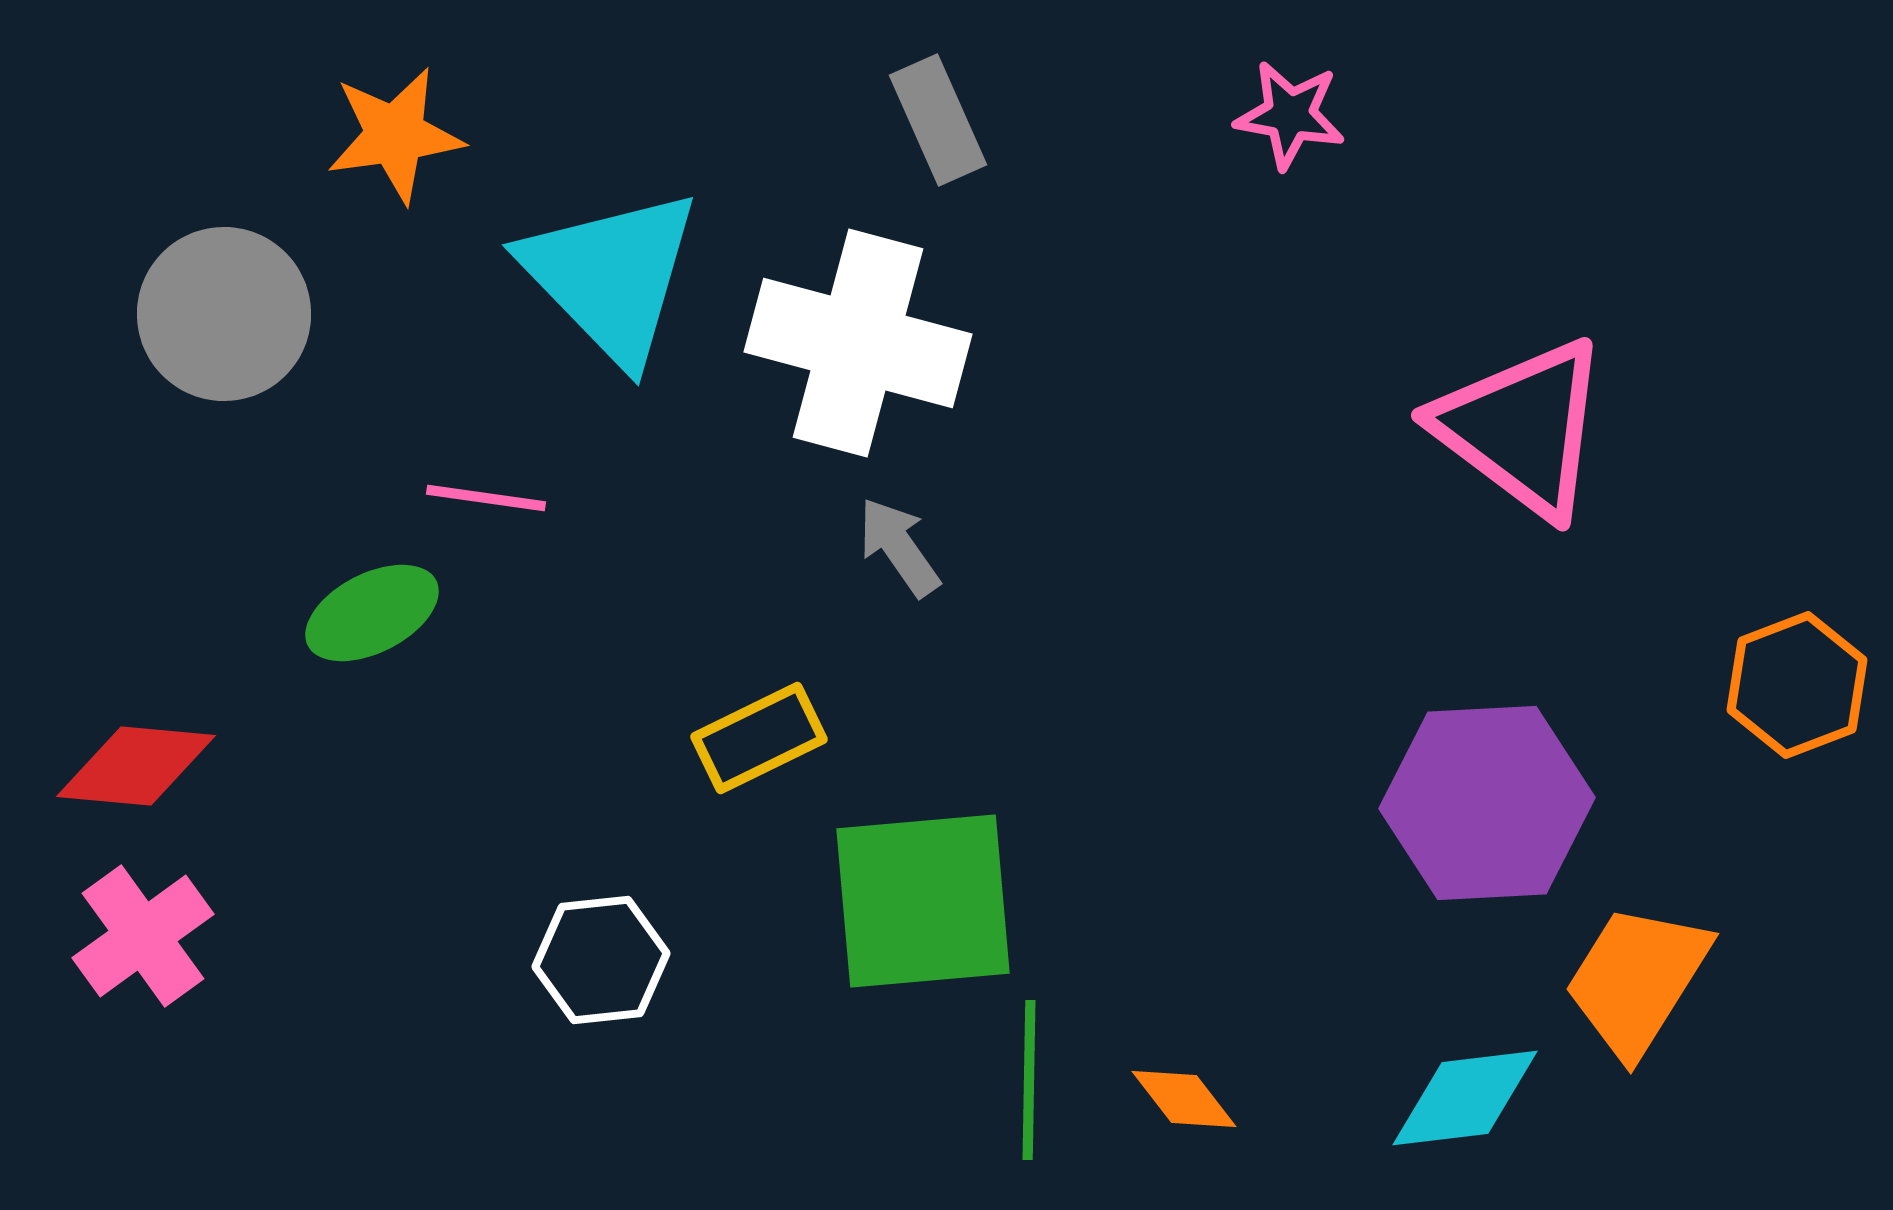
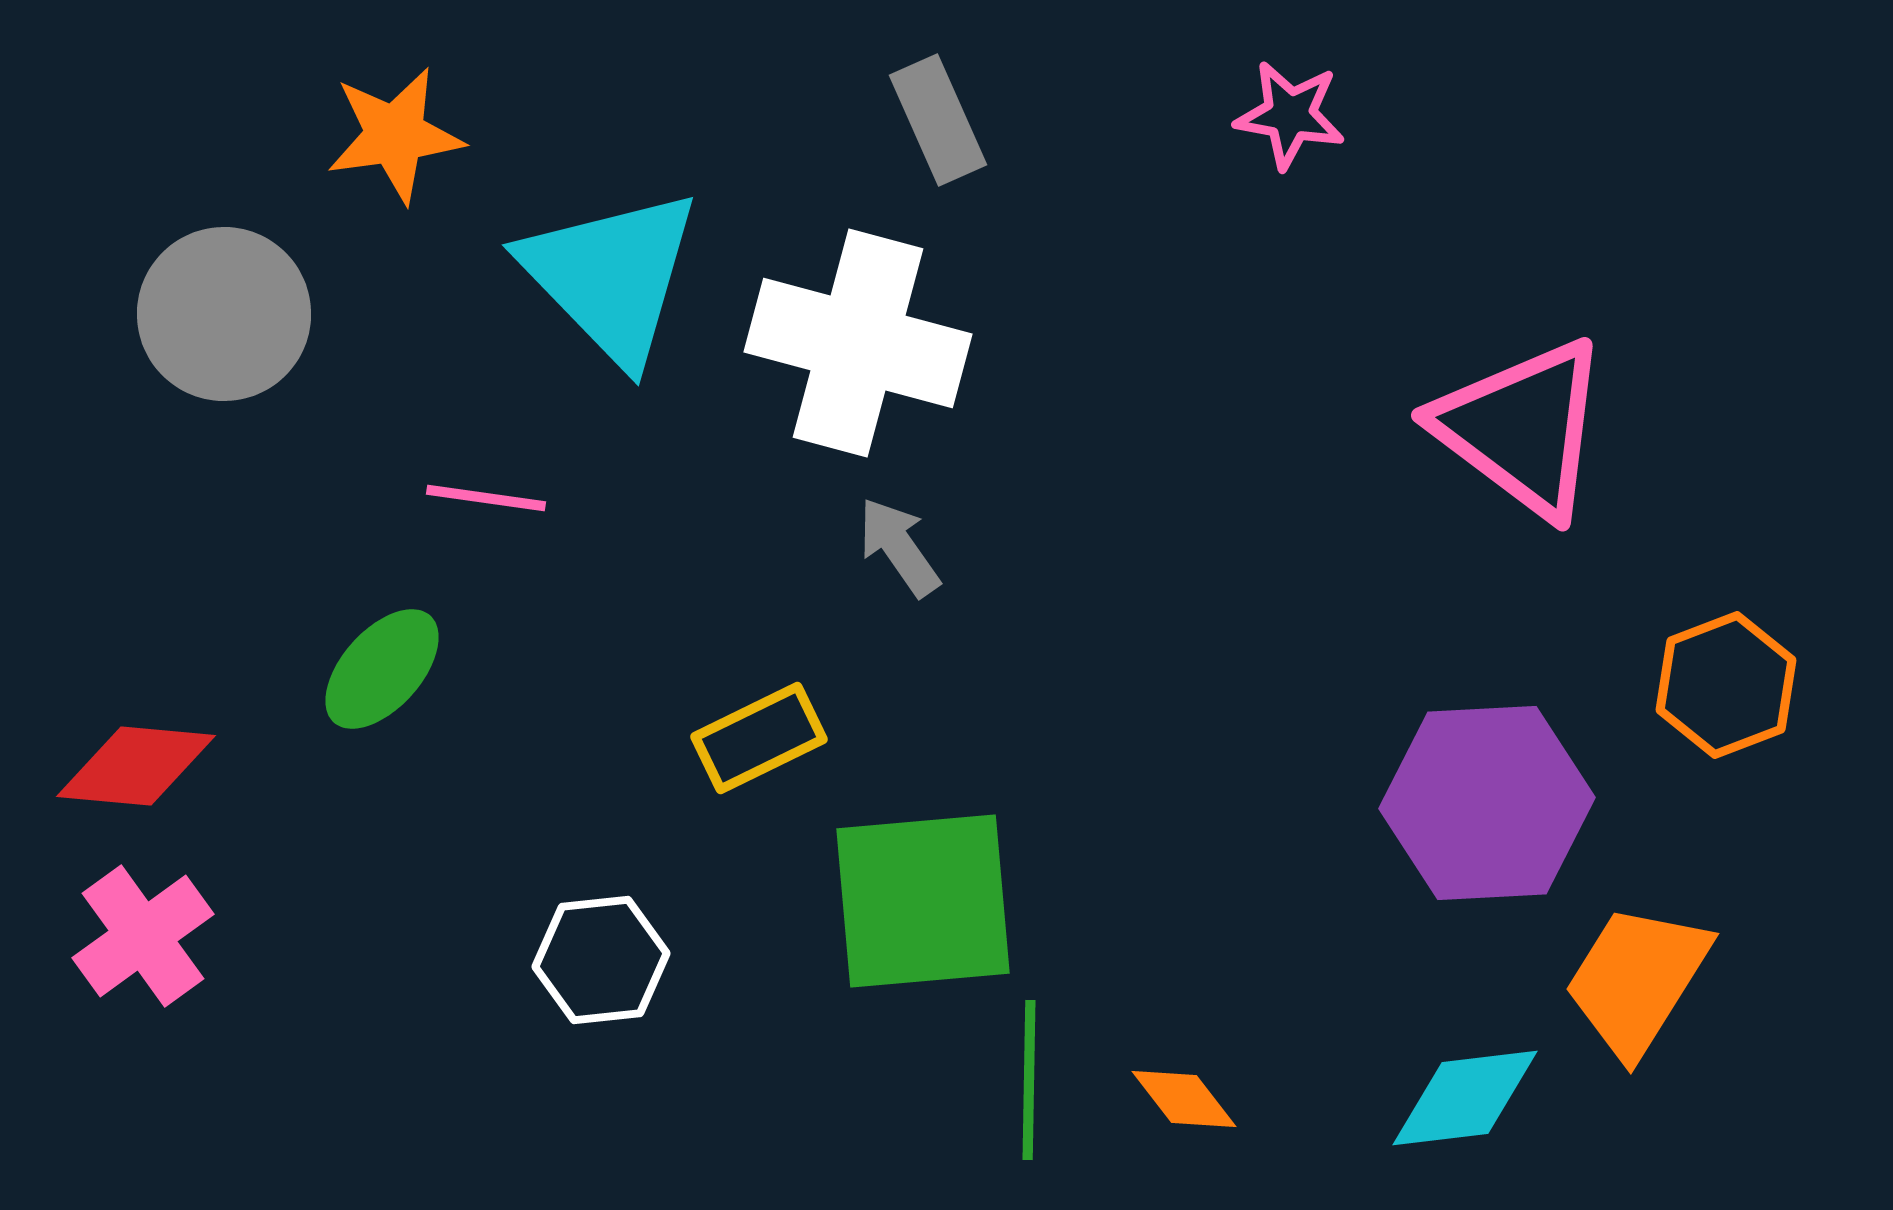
green ellipse: moved 10 px right, 56 px down; rotated 21 degrees counterclockwise
orange hexagon: moved 71 px left
